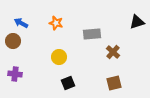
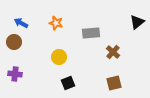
black triangle: rotated 21 degrees counterclockwise
gray rectangle: moved 1 px left, 1 px up
brown circle: moved 1 px right, 1 px down
